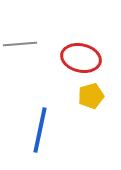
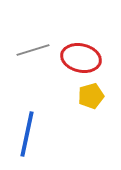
gray line: moved 13 px right, 6 px down; rotated 12 degrees counterclockwise
blue line: moved 13 px left, 4 px down
